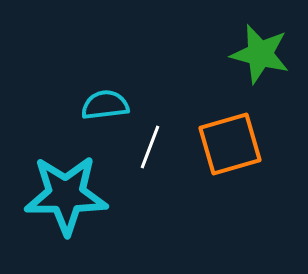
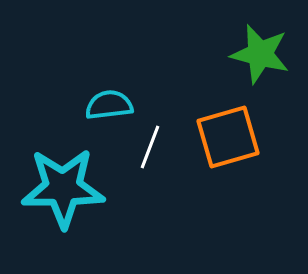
cyan semicircle: moved 4 px right
orange square: moved 2 px left, 7 px up
cyan star: moved 3 px left, 7 px up
